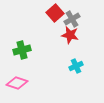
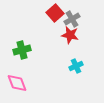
pink diamond: rotated 50 degrees clockwise
